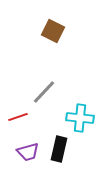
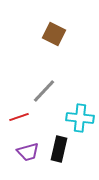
brown square: moved 1 px right, 3 px down
gray line: moved 1 px up
red line: moved 1 px right
